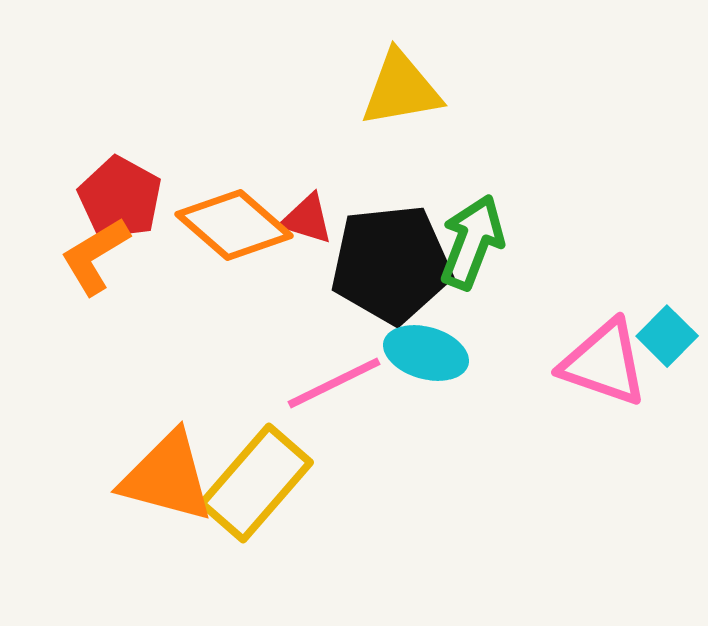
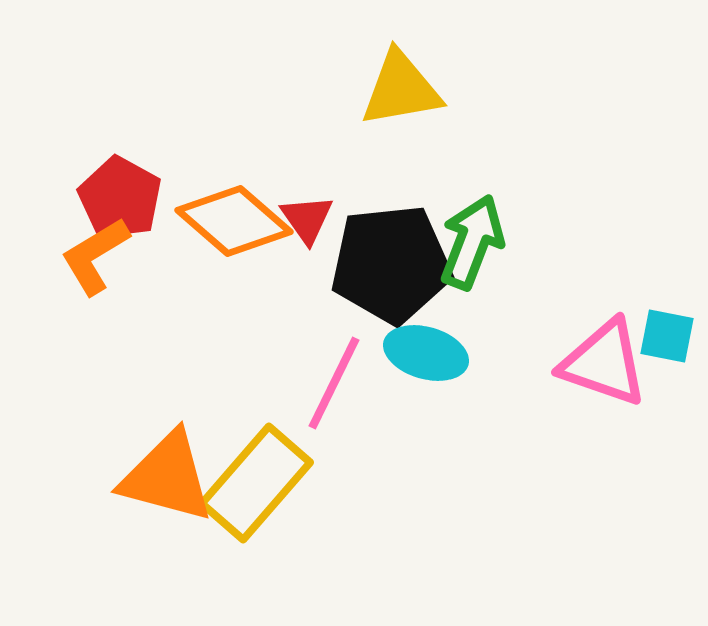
red triangle: rotated 38 degrees clockwise
orange diamond: moved 4 px up
cyan square: rotated 34 degrees counterclockwise
pink line: rotated 38 degrees counterclockwise
